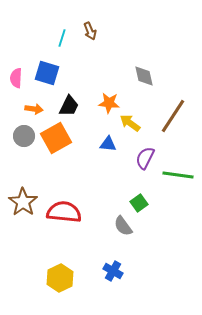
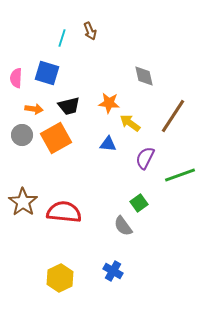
black trapezoid: rotated 50 degrees clockwise
gray circle: moved 2 px left, 1 px up
green line: moved 2 px right; rotated 28 degrees counterclockwise
